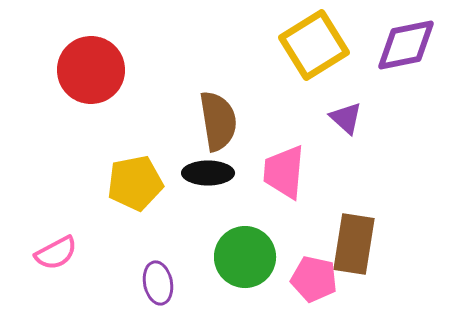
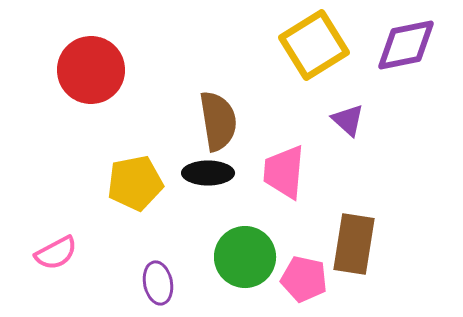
purple triangle: moved 2 px right, 2 px down
pink pentagon: moved 10 px left
